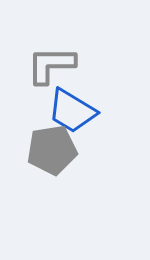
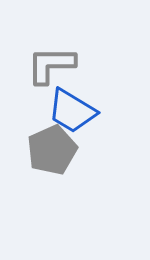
gray pentagon: rotated 15 degrees counterclockwise
